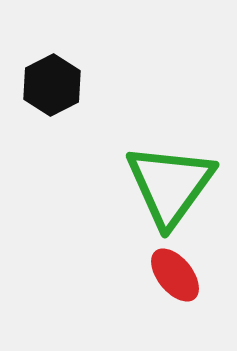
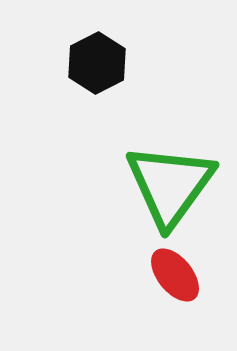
black hexagon: moved 45 px right, 22 px up
